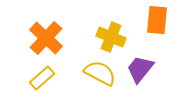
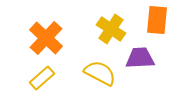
yellow cross: moved 8 px up; rotated 12 degrees clockwise
purple trapezoid: moved 11 px up; rotated 48 degrees clockwise
